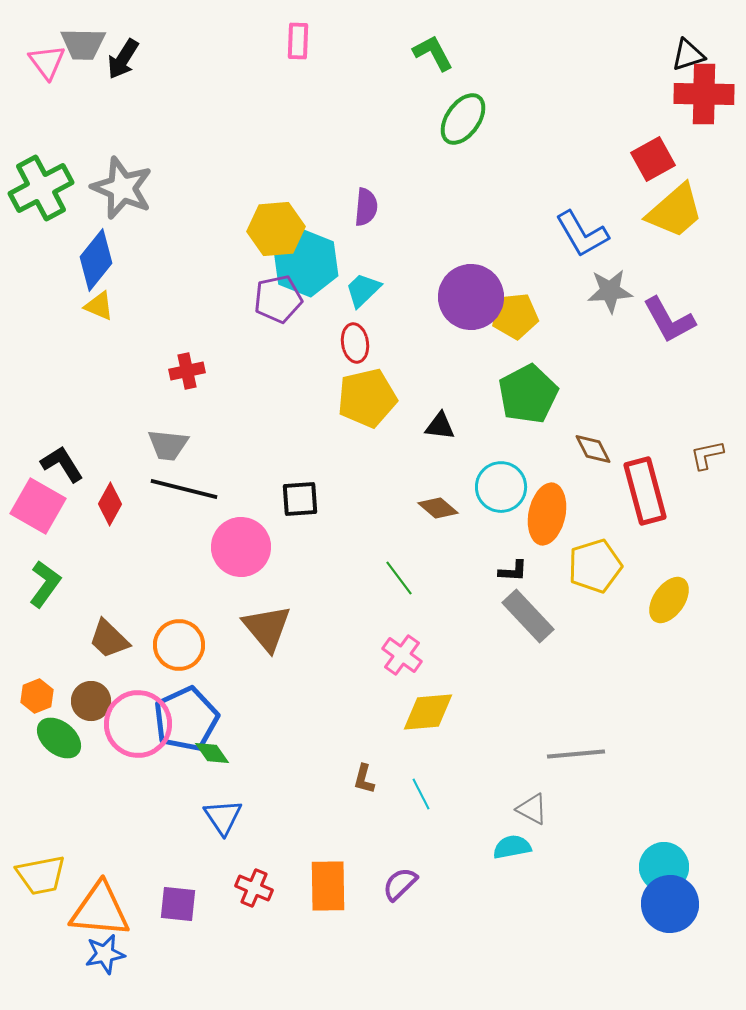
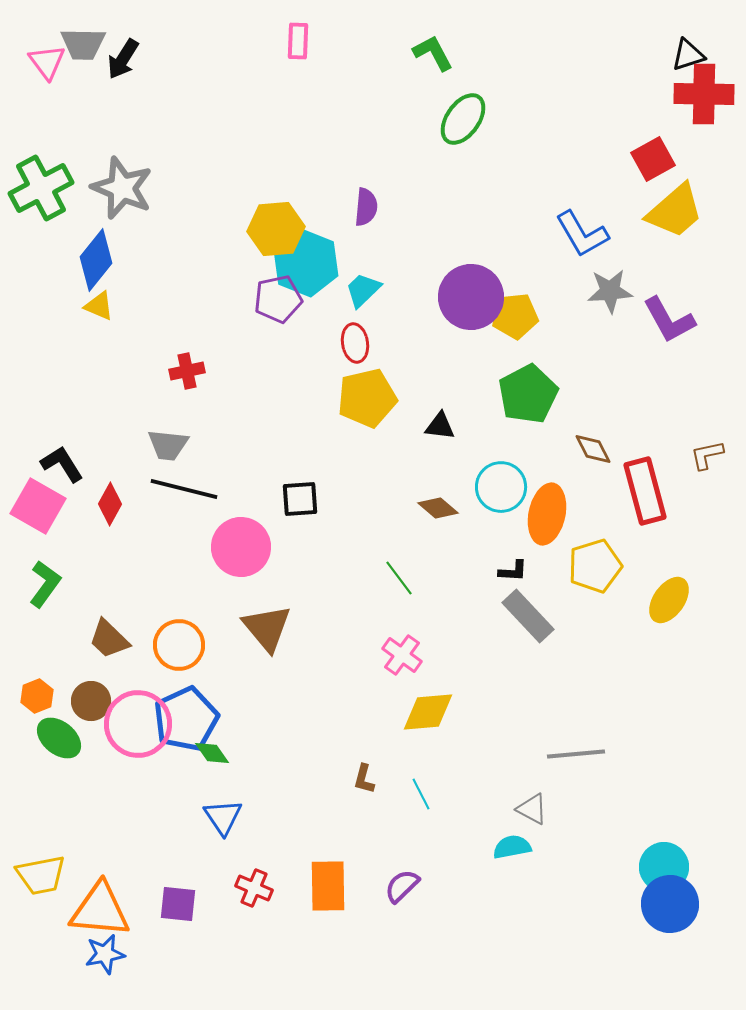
purple semicircle at (400, 884): moved 2 px right, 2 px down
